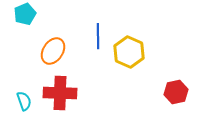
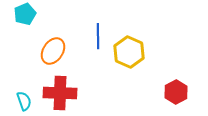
red hexagon: rotated 15 degrees counterclockwise
